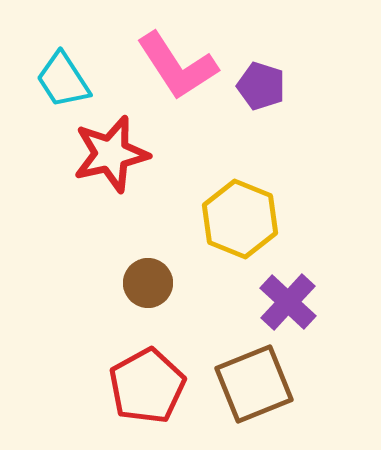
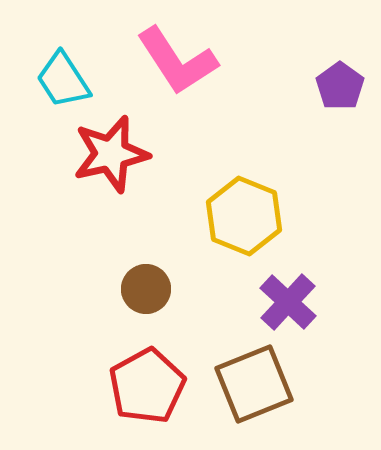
pink L-shape: moved 5 px up
purple pentagon: moved 79 px right; rotated 18 degrees clockwise
yellow hexagon: moved 4 px right, 3 px up
brown circle: moved 2 px left, 6 px down
